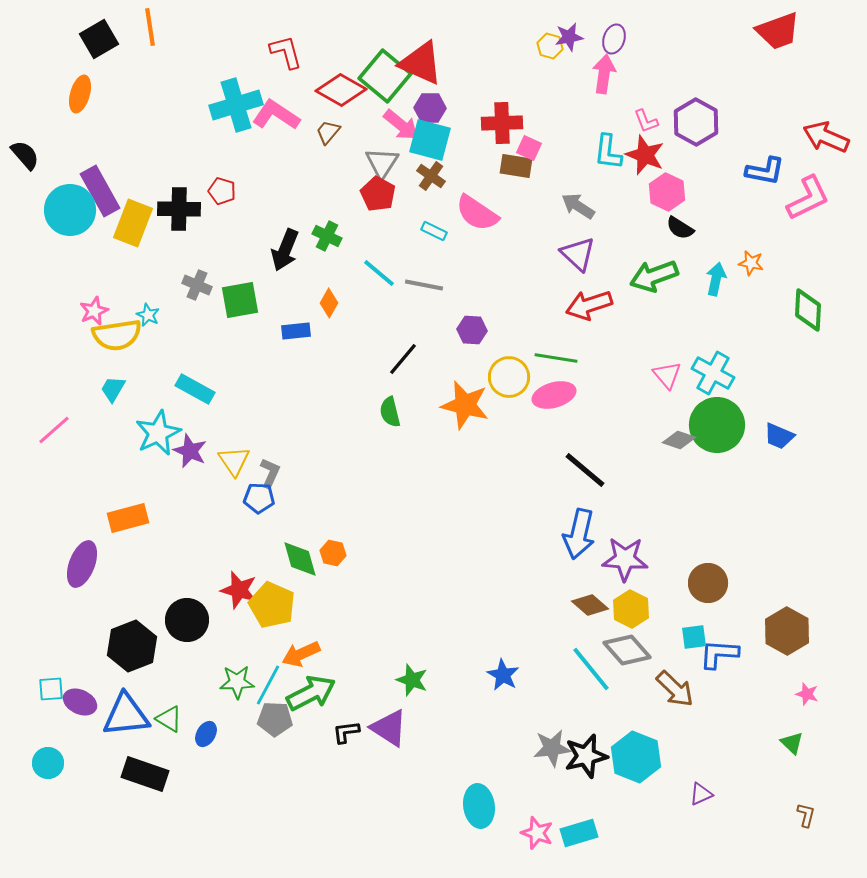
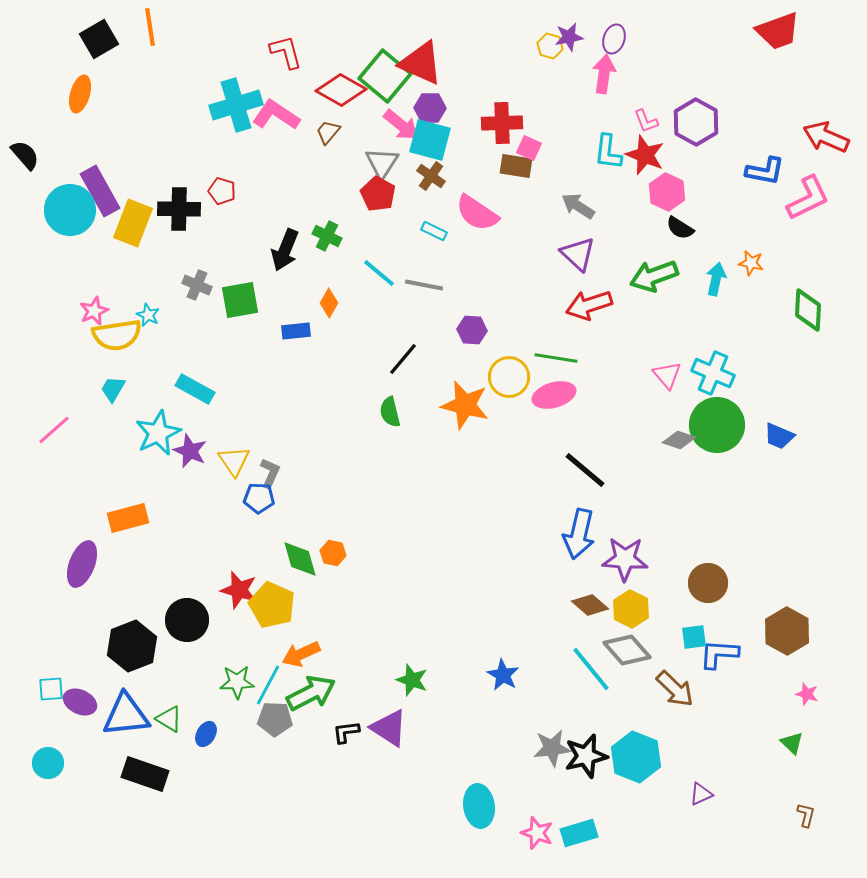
cyan cross at (713, 373): rotated 6 degrees counterclockwise
